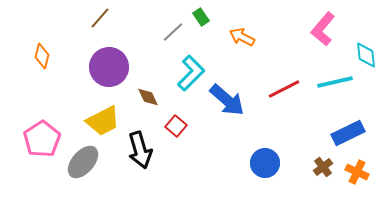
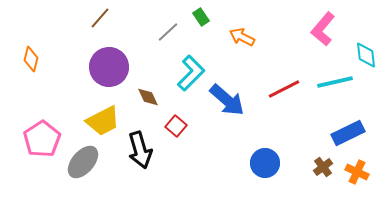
gray line: moved 5 px left
orange diamond: moved 11 px left, 3 px down
